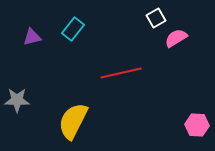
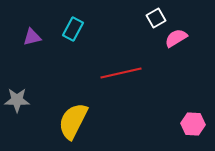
cyan rectangle: rotated 10 degrees counterclockwise
pink hexagon: moved 4 px left, 1 px up
